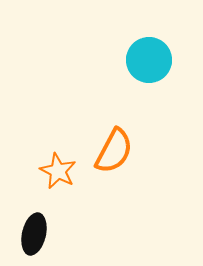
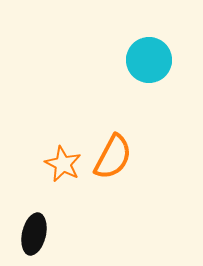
orange semicircle: moved 1 px left, 6 px down
orange star: moved 5 px right, 7 px up
